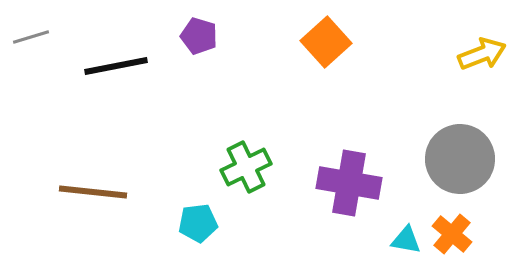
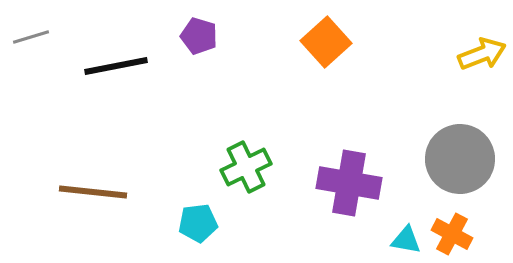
orange cross: rotated 12 degrees counterclockwise
